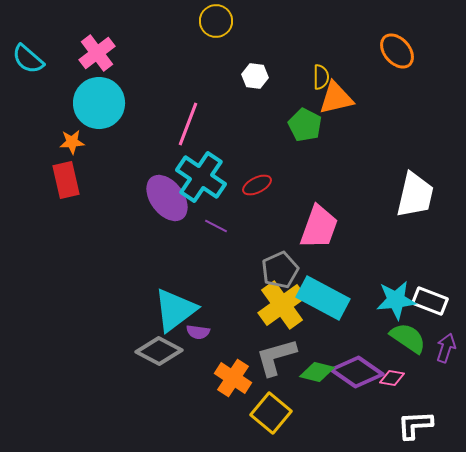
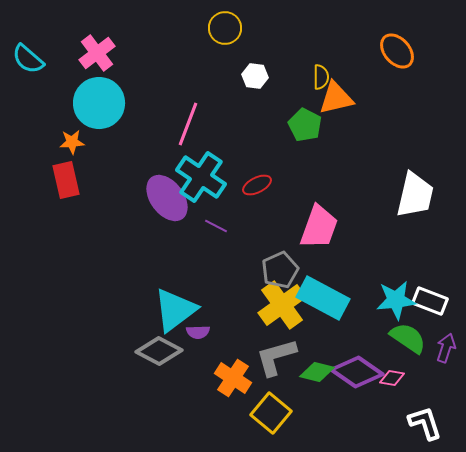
yellow circle: moved 9 px right, 7 px down
purple semicircle: rotated 10 degrees counterclockwise
white L-shape: moved 10 px right, 2 px up; rotated 75 degrees clockwise
